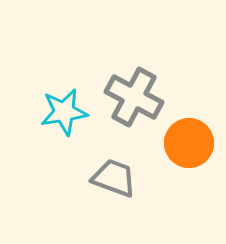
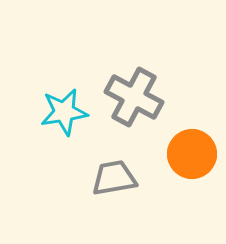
orange circle: moved 3 px right, 11 px down
gray trapezoid: rotated 30 degrees counterclockwise
